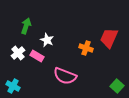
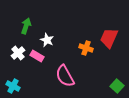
pink semicircle: rotated 40 degrees clockwise
